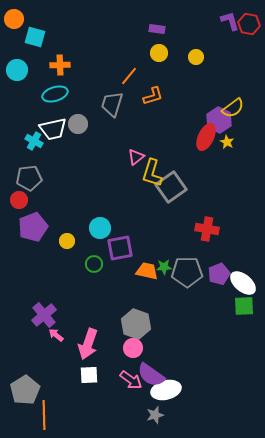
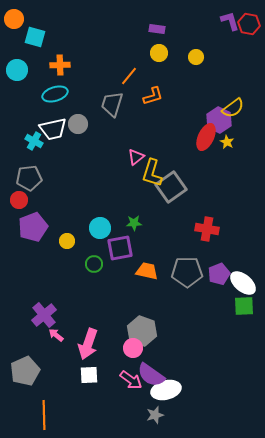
green star at (164, 267): moved 30 px left, 44 px up
gray hexagon at (136, 324): moved 6 px right, 7 px down
gray pentagon at (25, 390): moved 19 px up; rotated 8 degrees clockwise
